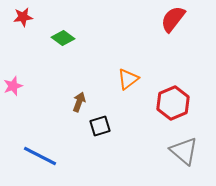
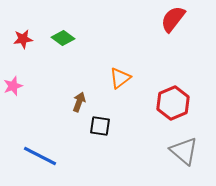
red star: moved 22 px down
orange triangle: moved 8 px left, 1 px up
black square: rotated 25 degrees clockwise
